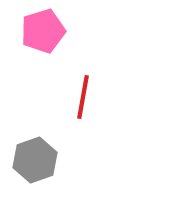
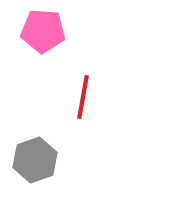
pink pentagon: rotated 21 degrees clockwise
